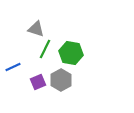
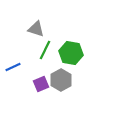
green line: moved 1 px down
purple square: moved 3 px right, 2 px down
